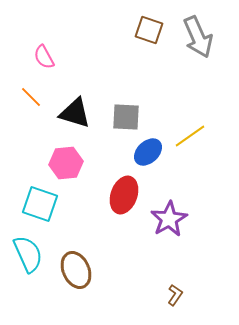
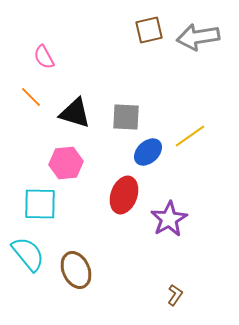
brown square: rotated 32 degrees counterclockwise
gray arrow: rotated 105 degrees clockwise
cyan square: rotated 18 degrees counterclockwise
cyan semicircle: rotated 15 degrees counterclockwise
